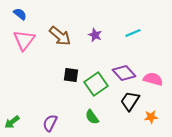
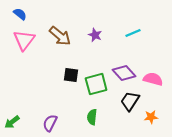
green square: rotated 20 degrees clockwise
green semicircle: rotated 42 degrees clockwise
